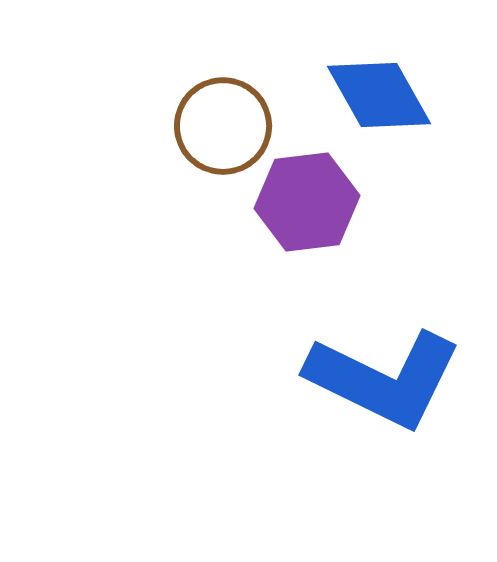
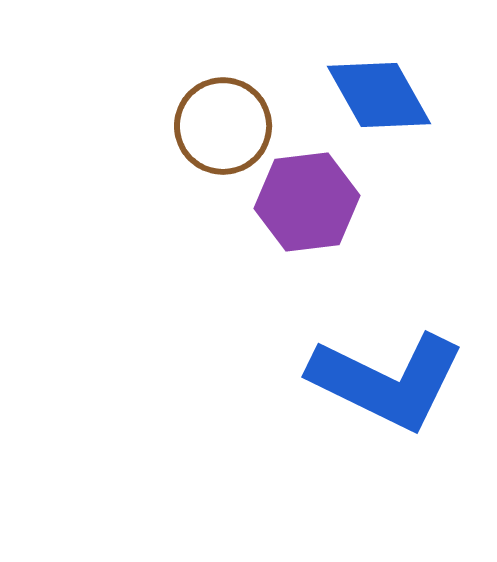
blue L-shape: moved 3 px right, 2 px down
